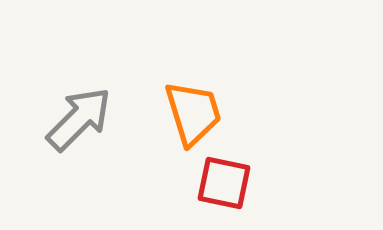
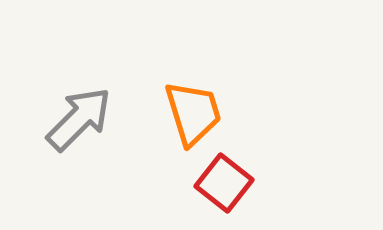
red square: rotated 26 degrees clockwise
